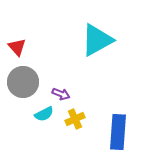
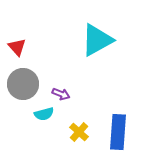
gray circle: moved 2 px down
cyan semicircle: rotated 12 degrees clockwise
yellow cross: moved 4 px right, 13 px down; rotated 24 degrees counterclockwise
